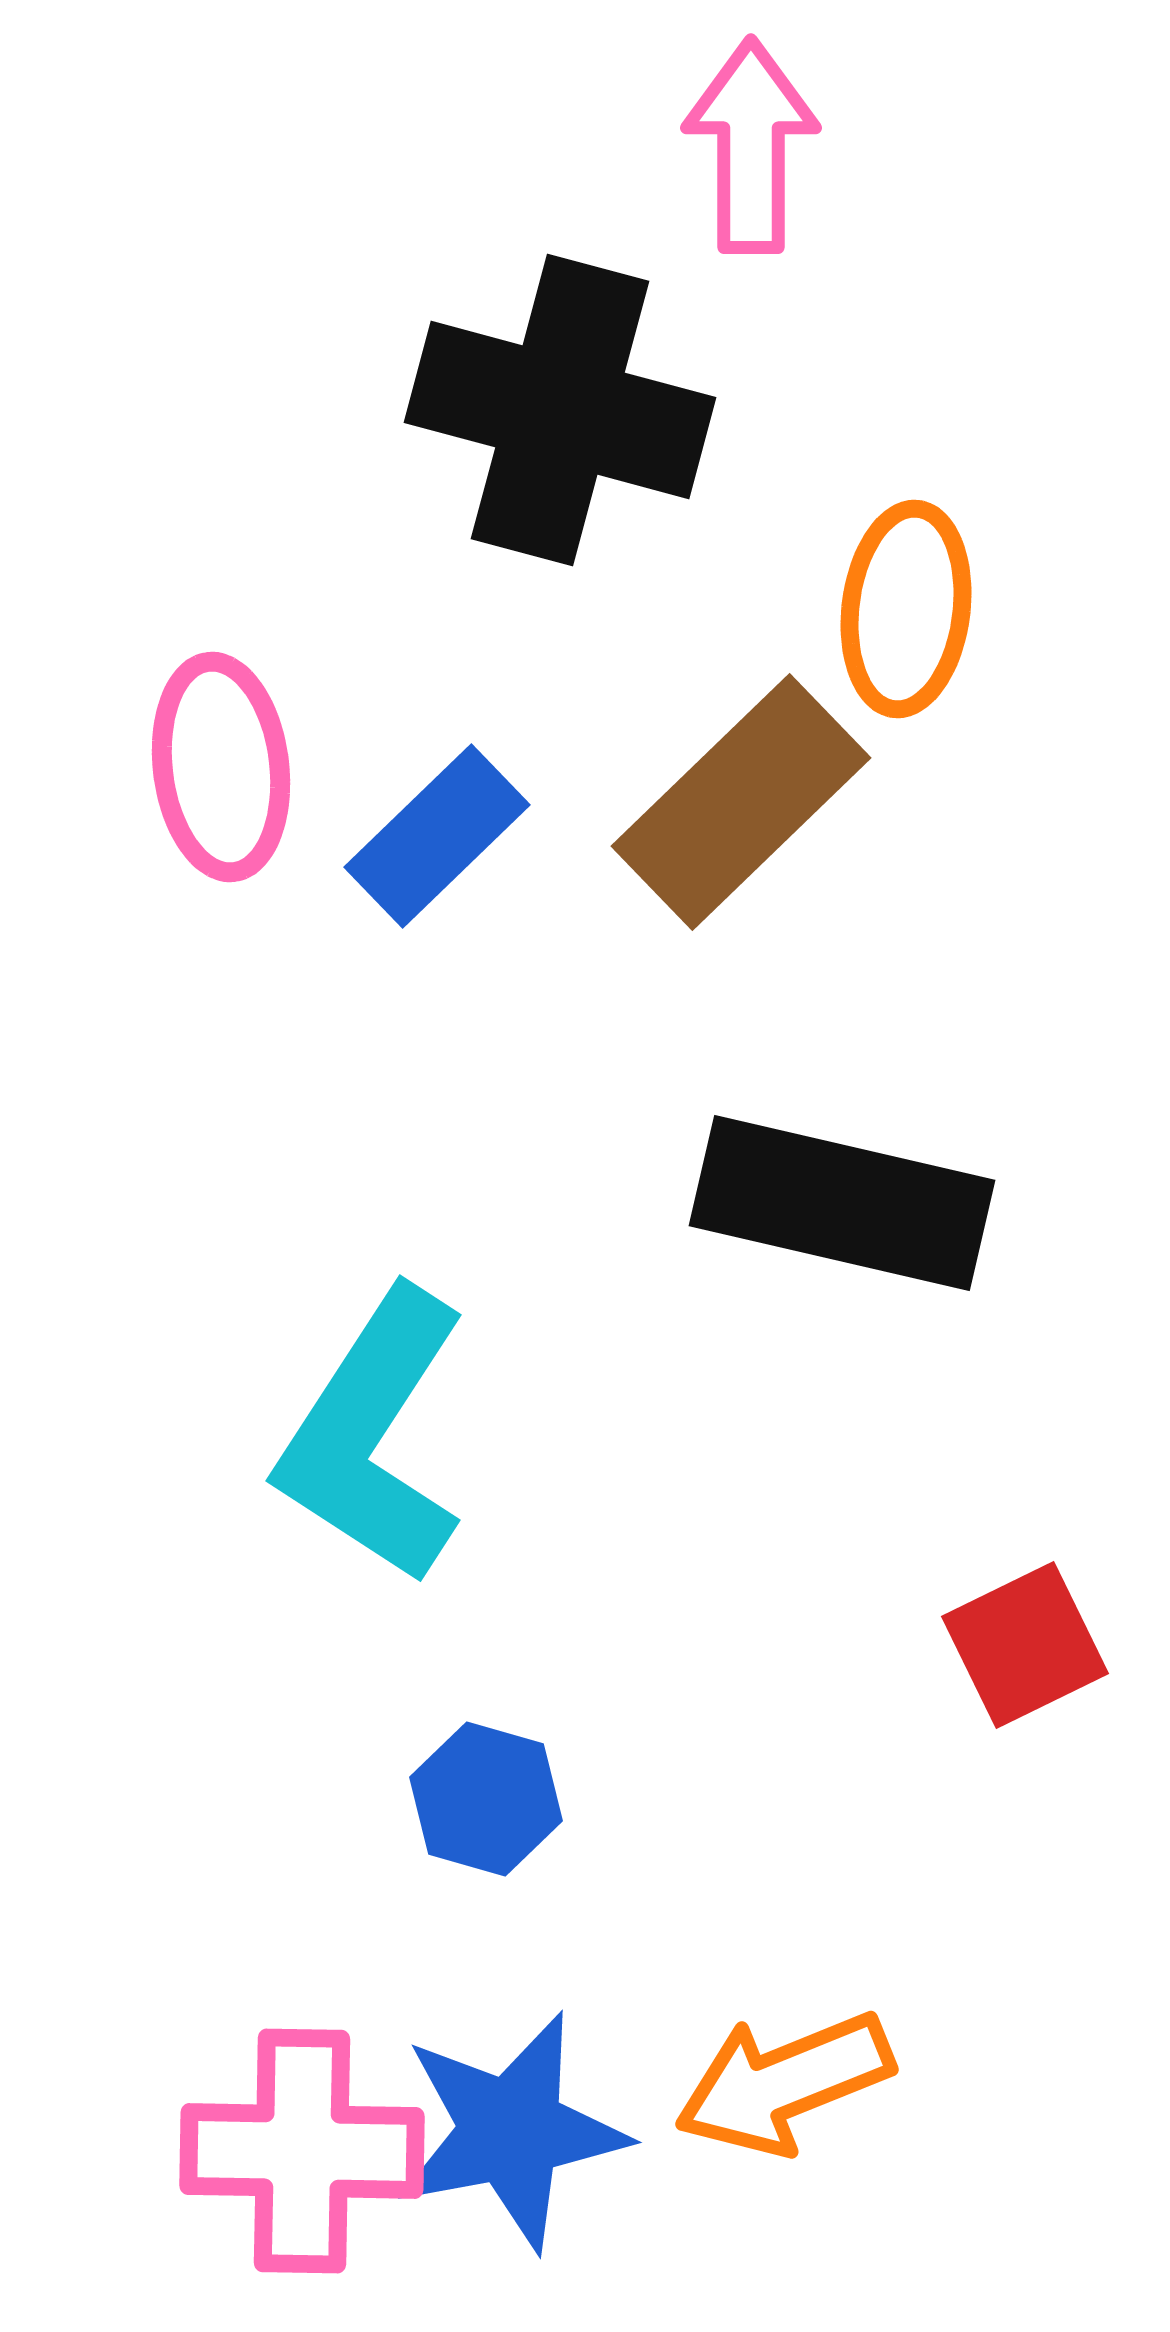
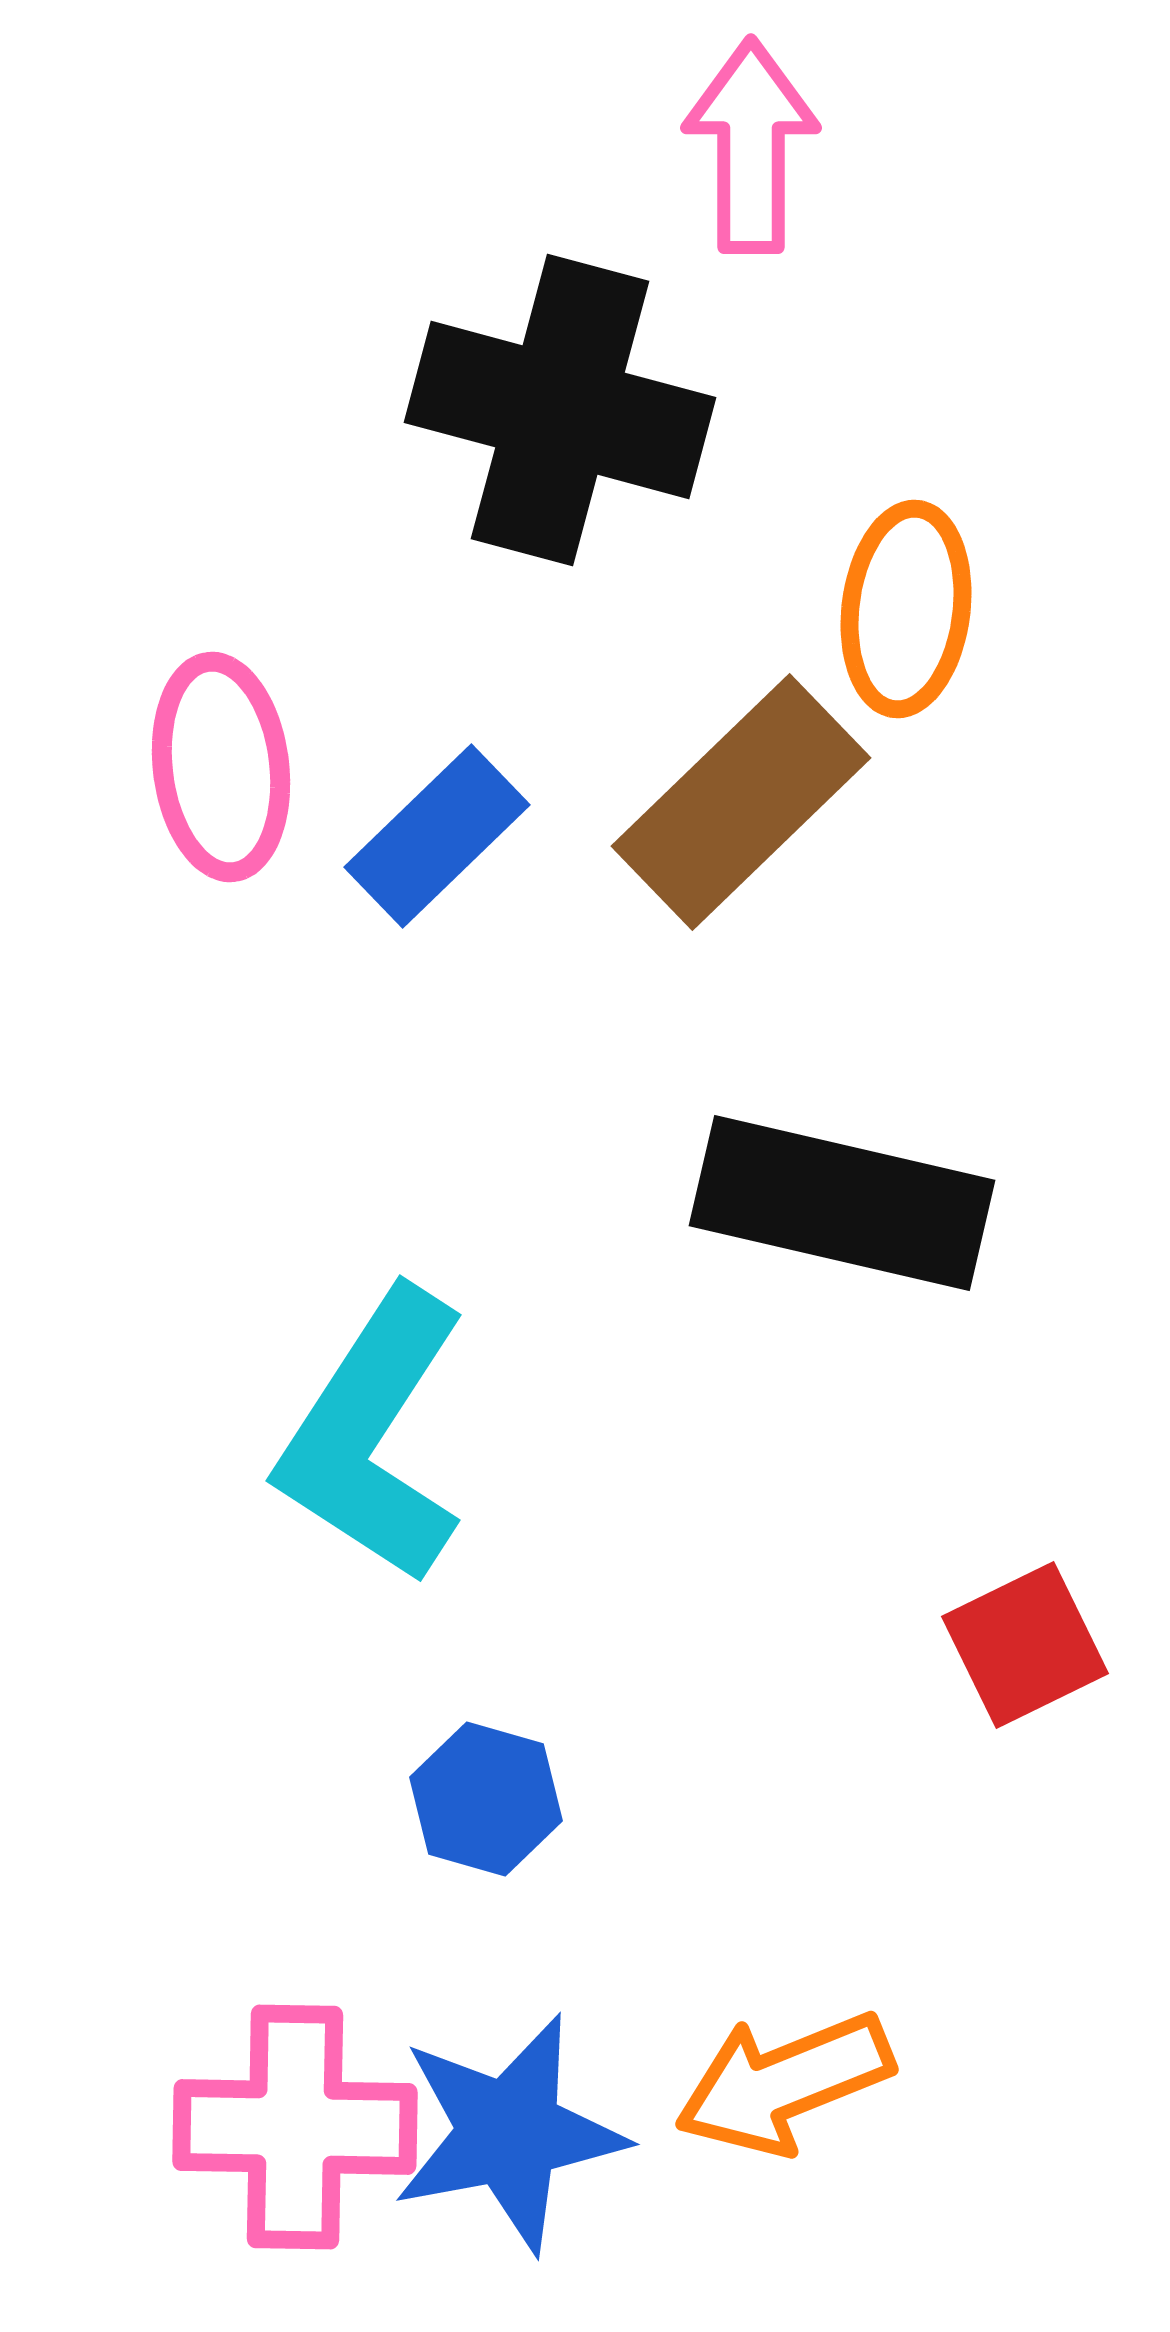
blue star: moved 2 px left, 2 px down
pink cross: moved 7 px left, 24 px up
